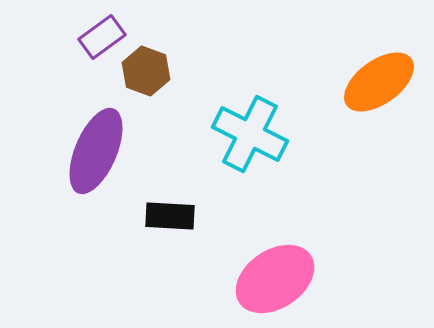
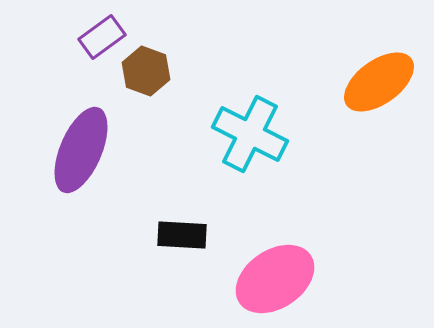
purple ellipse: moved 15 px left, 1 px up
black rectangle: moved 12 px right, 19 px down
